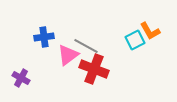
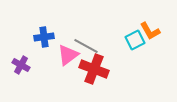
purple cross: moved 13 px up
